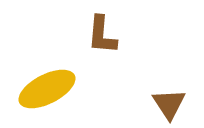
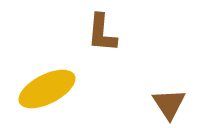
brown L-shape: moved 2 px up
